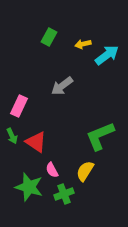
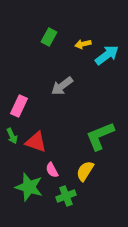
red triangle: rotated 15 degrees counterclockwise
green cross: moved 2 px right, 2 px down
